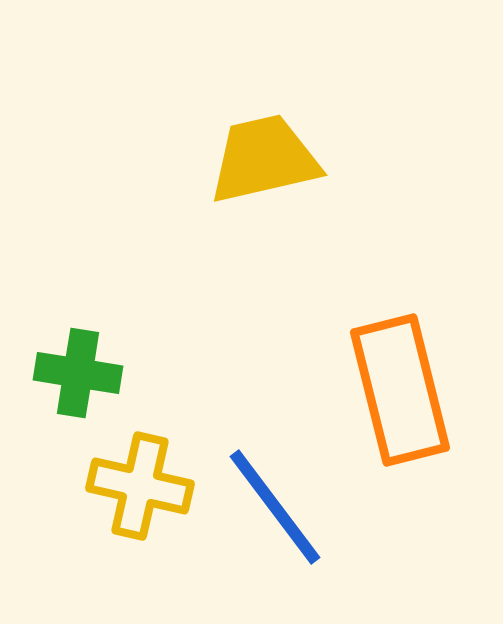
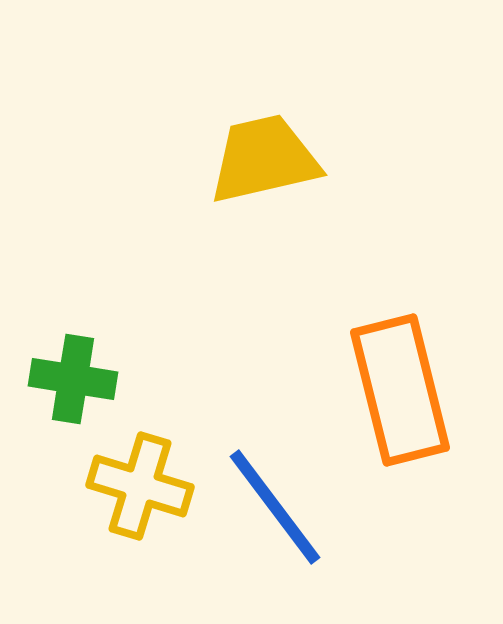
green cross: moved 5 px left, 6 px down
yellow cross: rotated 4 degrees clockwise
